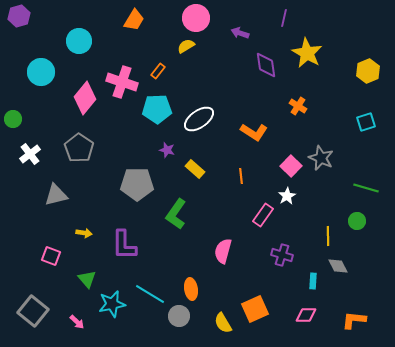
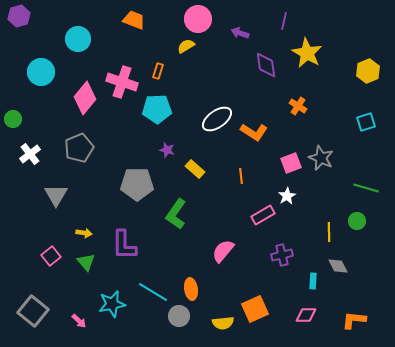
pink circle at (196, 18): moved 2 px right, 1 px down
purple line at (284, 18): moved 3 px down
orange trapezoid at (134, 20): rotated 100 degrees counterclockwise
cyan circle at (79, 41): moved 1 px left, 2 px up
orange rectangle at (158, 71): rotated 21 degrees counterclockwise
white ellipse at (199, 119): moved 18 px right
gray pentagon at (79, 148): rotated 16 degrees clockwise
pink square at (291, 166): moved 3 px up; rotated 25 degrees clockwise
gray triangle at (56, 195): rotated 45 degrees counterclockwise
pink rectangle at (263, 215): rotated 25 degrees clockwise
yellow line at (328, 236): moved 1 px right, 4 px up
pink semicircle at (223, 251): rotated 25 degrees clockwise
purple cross at (282, 255): rotated 30 degrees counterclockwise
pink square at (51, 256): rotated 30 degrees clockwise
green triangle at (87, 279): moved 1 px left, 17 px up
cyan line at (150, 294): moved 3 px right, 2 px up
pink arrow at (77, 322): moved 2 px right, 1 px up
yellow semicircle at (223, 323): rotated 65 degrees counterclockwise
